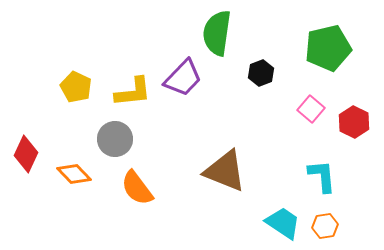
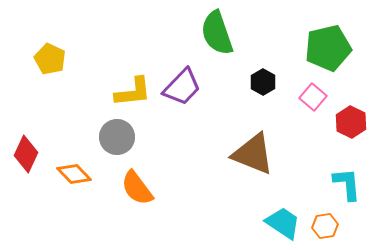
green semicircle: rotated 27 degrees counterclockwise
black hexagon: moved 2 px right, 9 px down; rotated 10 degrees counterclockwise
purple trapezoid: moved 1 px left, 9 px down
yellow pentagon: moved 26 px left, 28 px up
pink square: moved 2 px right, 12 px up
red hexagon: moved 3 px left
gray circle: moved 2 px right, 2 px up
brown triangle: moved 28 px right, 17 px up
cyan L-shape: moved 25 px right, 8 px down
